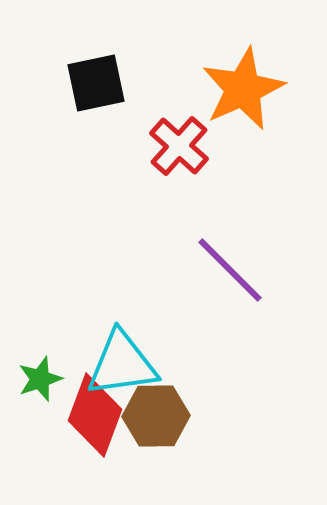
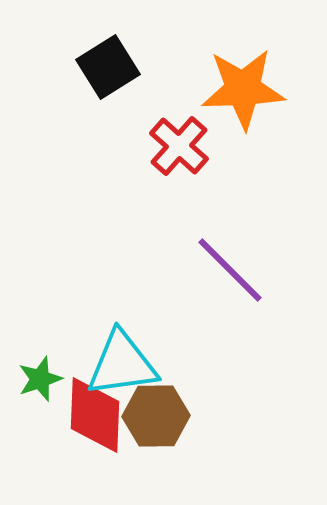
black square: moved 12 px right, 16 px up; rotated 20 degrees counterclockwise
orange star: rotated 22 degrees clockwise
red diamond: rotated 18 degrees counterclockwise
